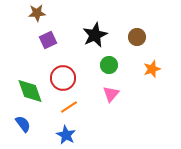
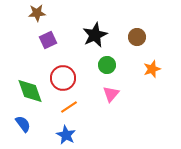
green circle: moved 2 px left
